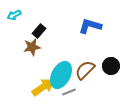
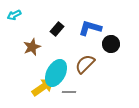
blue L-shape: moved 2 px down
black rectangle: moved 18 px right, 2 px up
brown star: rotated 12 degrees counterclockwise
black circle: moved 22 px up
brown semicircle: moved 6 px up
cyan ellipse: moved 5 px left, 2 px up
gray line: rotated 24 degrees clockwise
